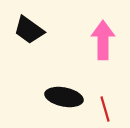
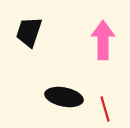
black trapezoid: moved 2 px down; rotated 72 degrees clockwise
